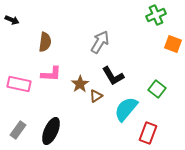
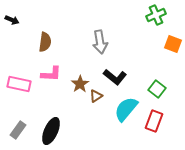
gray arrow: rotated 140 degrees clockwise
black L-shape: moved 2 px right, 1 px down; rotated 20 degrees counterclockwise
red rectangle: moved 6 px right, 12 px up
